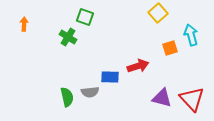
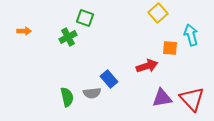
green square: moved 1 px down
orange arrow: moved 7 px down; rotated 88 degrees clockwise
green cross: rotated 30 degrees clockwise
orange square: rotated 21 degrees clockwise
red arrow: moved 9 px right
blue rectangle: moved 1 px left, 2 px down; rotated 48 degrees clockwise
gray semicircle: moved 2 px right, 1 px down
purple triangle: rotated 25 degrees counterclockwise
